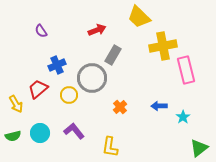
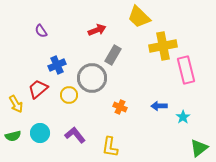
orange cross: rotated 24 degrees counterclockwise
purple L-shape: moved 1 px right, 4 px down
